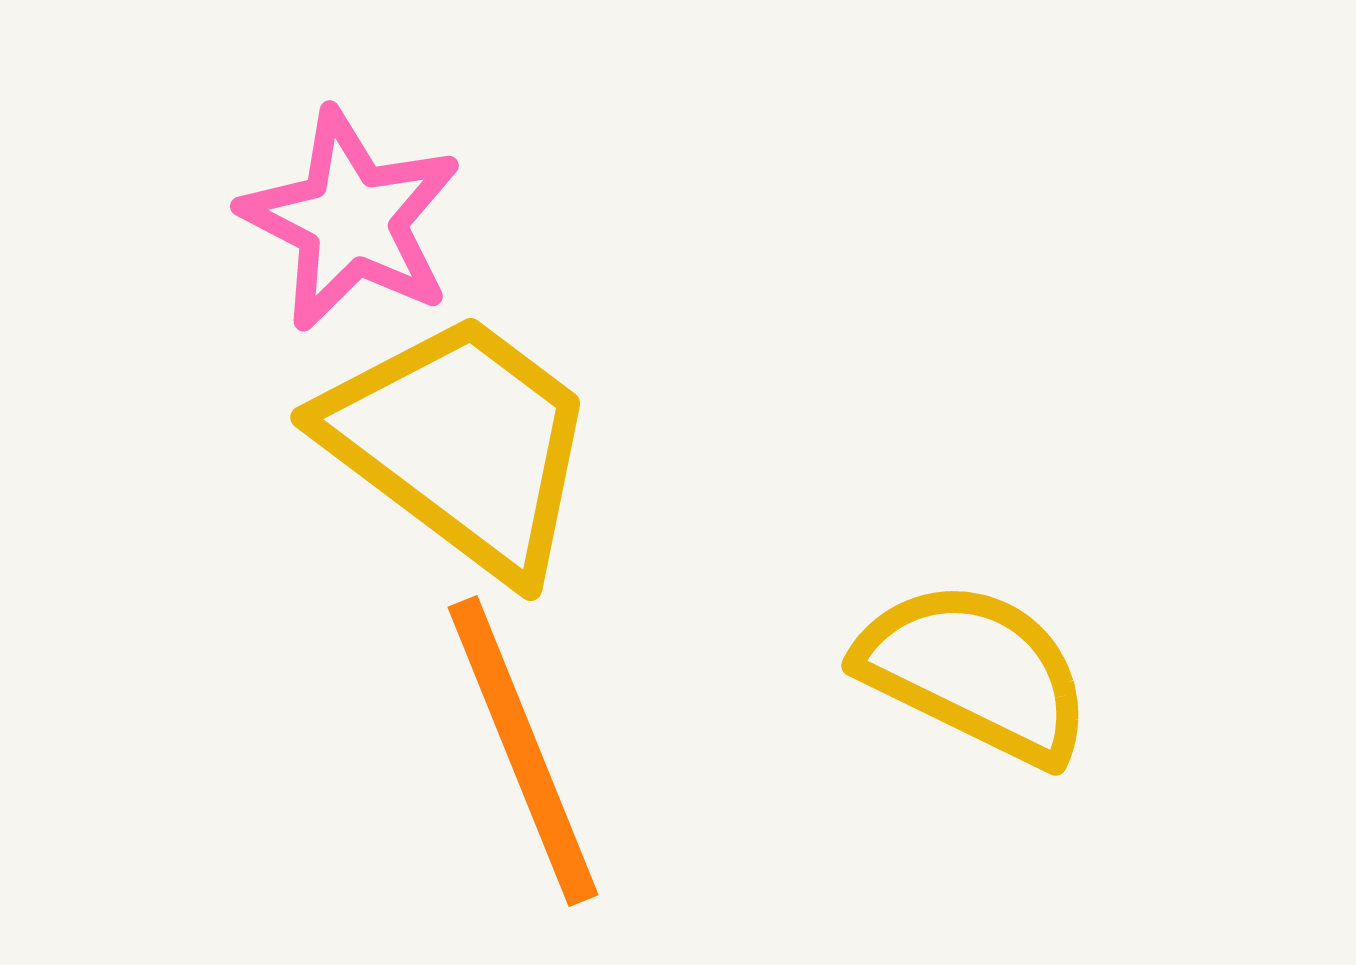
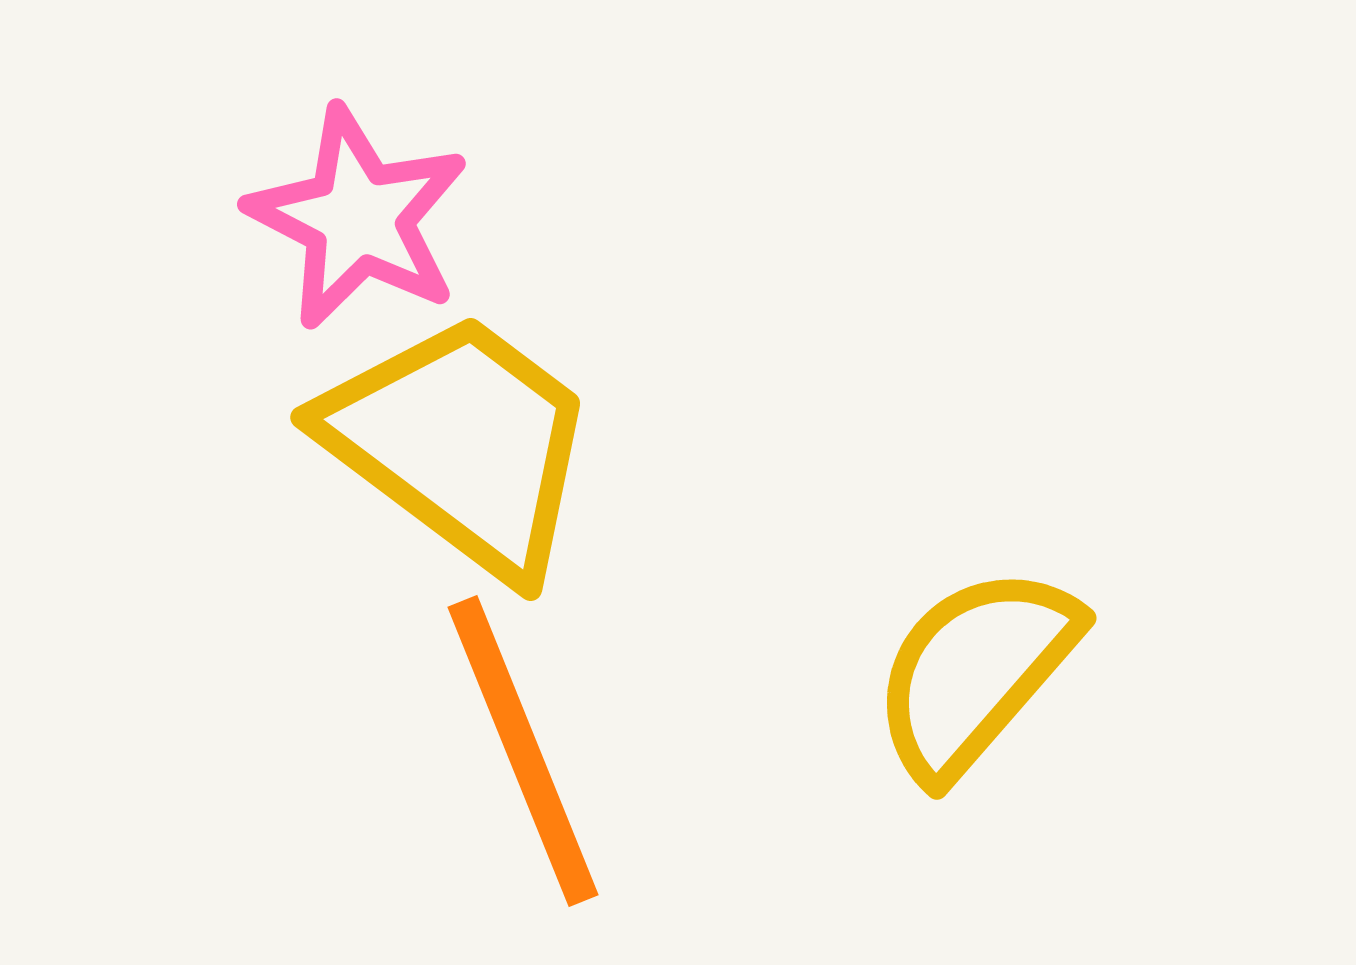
pink star: moved 7 px right, 2 px up
yellow semicircle: rotated 75 degrees counterclockwise
